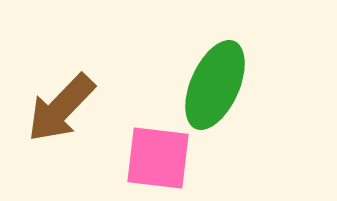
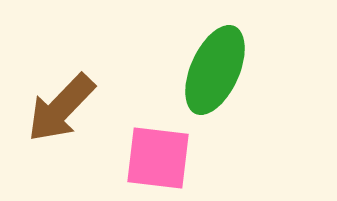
green ellipse: moved 15 px up
